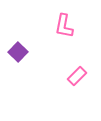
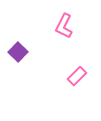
pink L-shape: rotated 15 degrees clockwise
